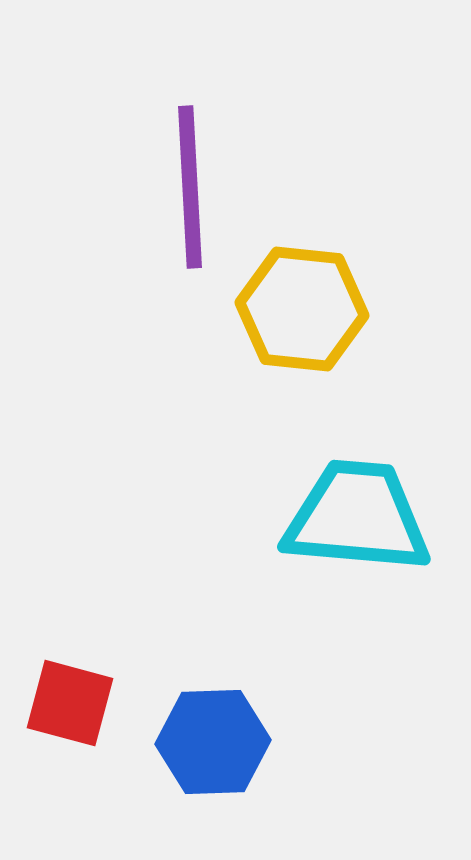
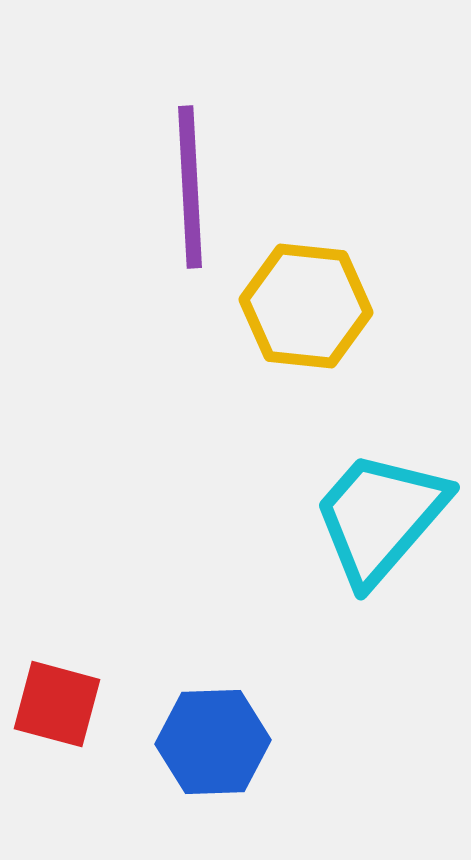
yellow hexagon: moved 4 px right, 3 px up
cyan trapezoid: moved 23 px right; rotated 54 degrees counterclockwise
red square: moved 13 px left, 1 px down
